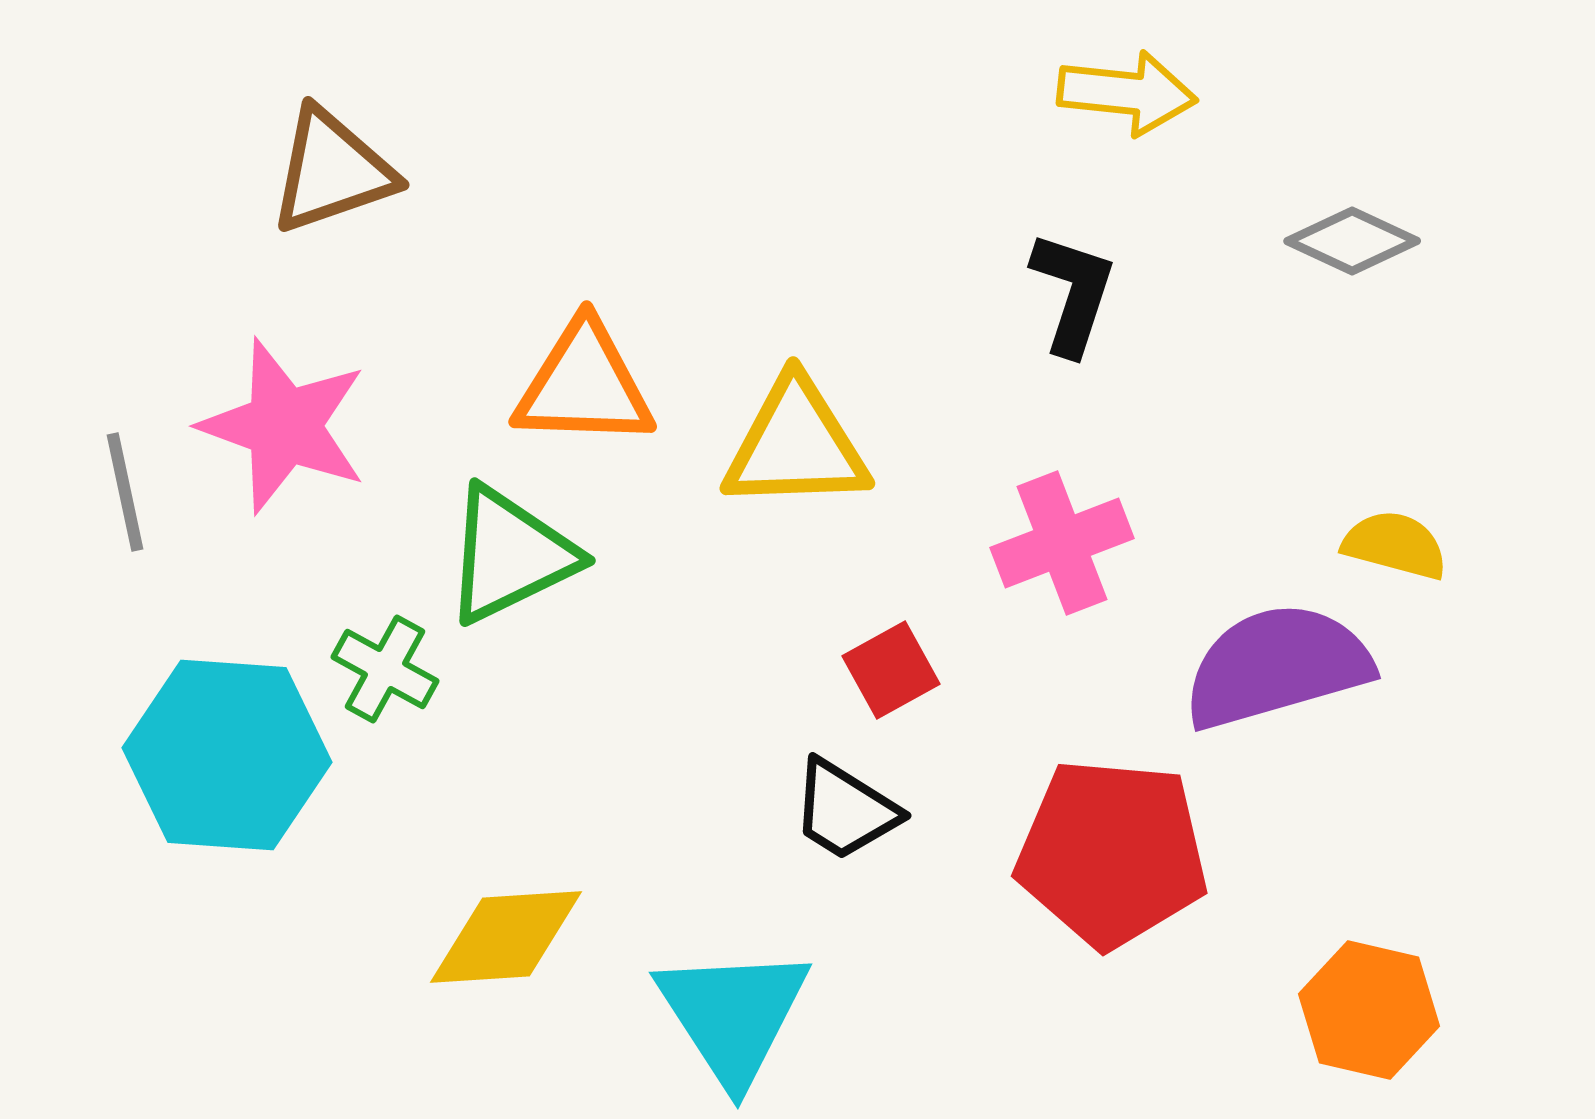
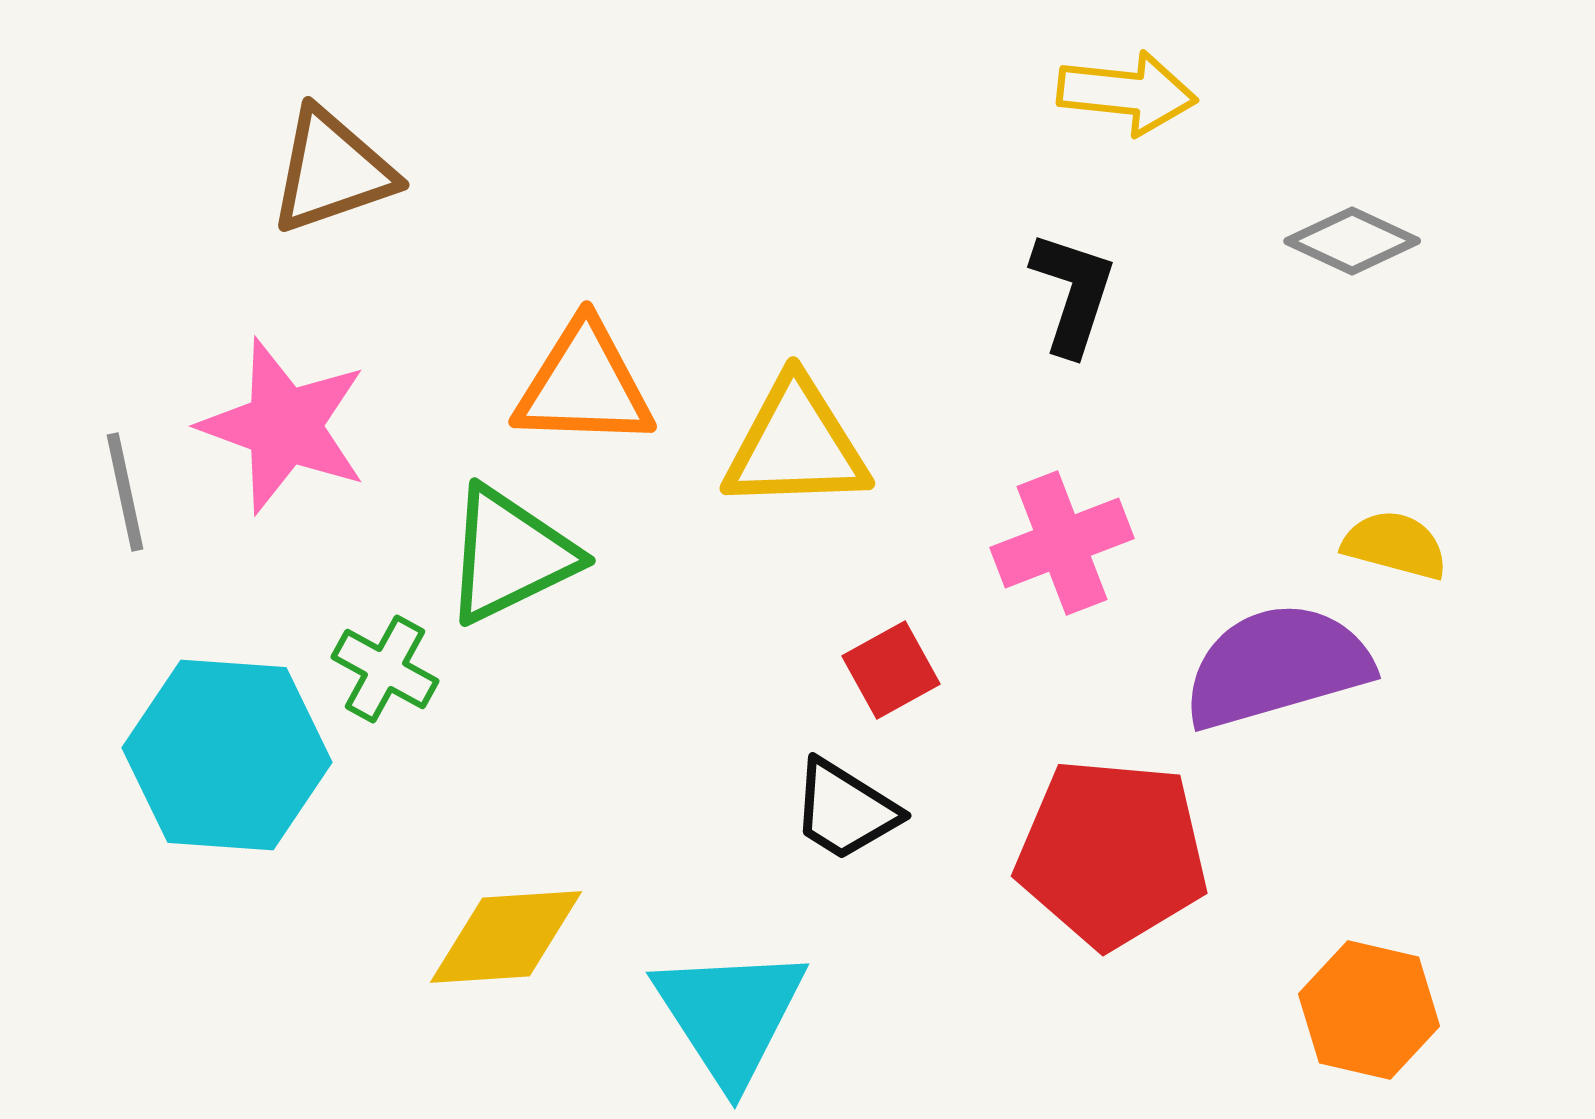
cyan triangle: moved 3 px left
